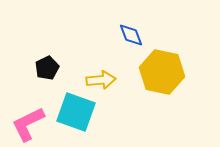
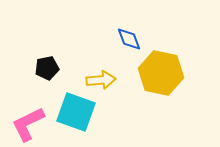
blue diamond: moved 2 px left, 4 px down
black pentagon: rotated 15 degrees clockwise
yellow hexagon: moved 1 px left, 1 px down
